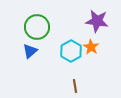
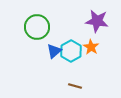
blue triangle: moved 24 px right
brown line: rotated 64 degrees counterclockwise
